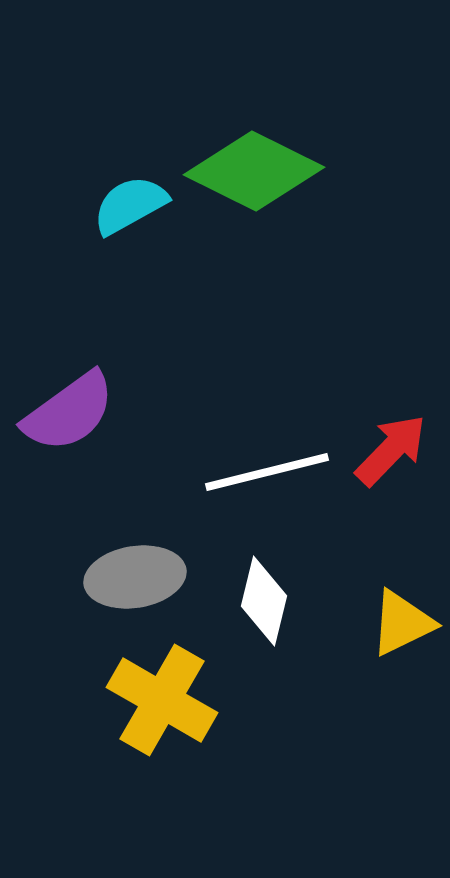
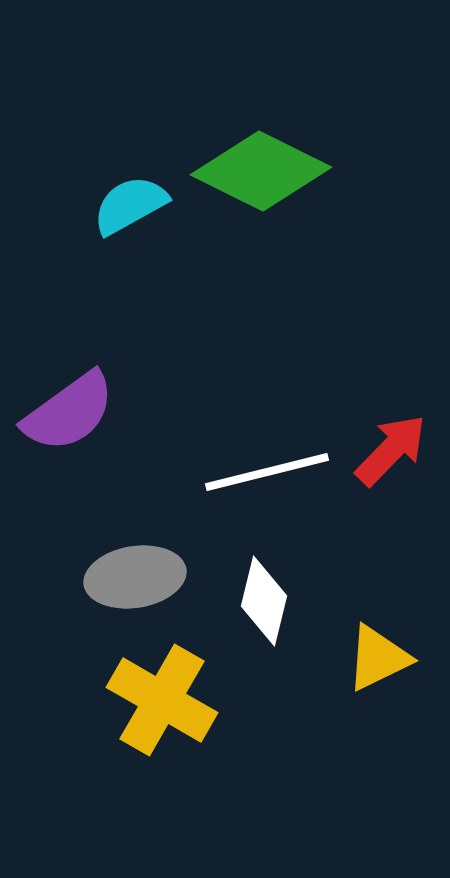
green diamond: moved 7 px right
yellow triangle: moved 24 px left, 35 px down
